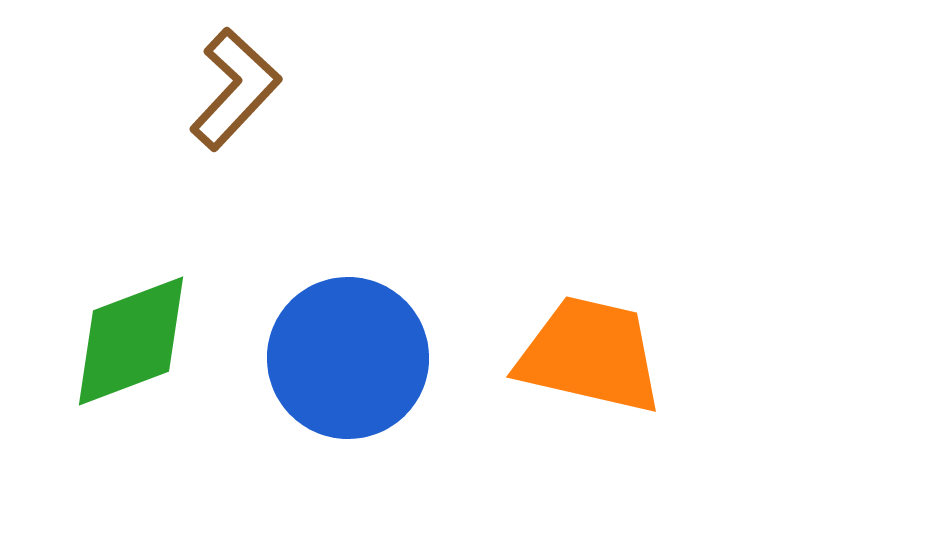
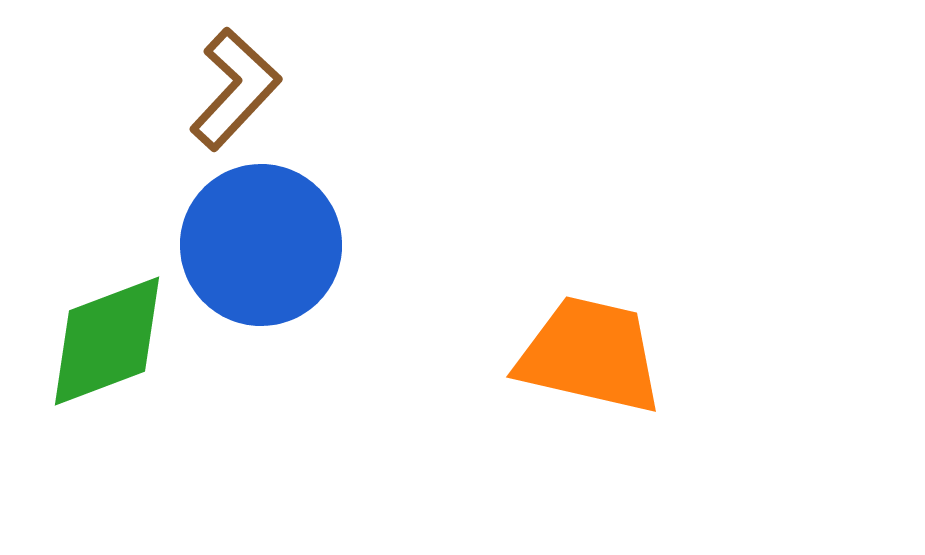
green diamond: moved 24 px left
blue circle: moved 87 px left, 113 px up
